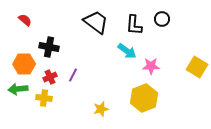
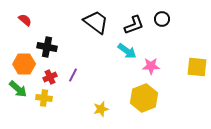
black L-shape: rotated 115 degrees counterclockwise
black cross: moved 2 px left
yellow square: rotated 25 degrees counterclockwise
green arrow: rotated 132 degrees counterclockwise
